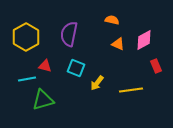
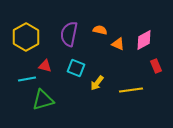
orange semicircle: moved 12 px left, 10 px down
